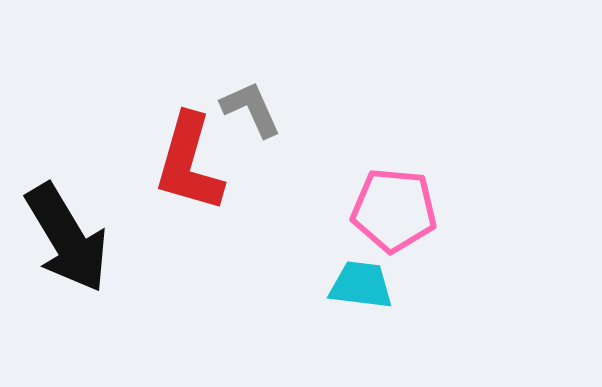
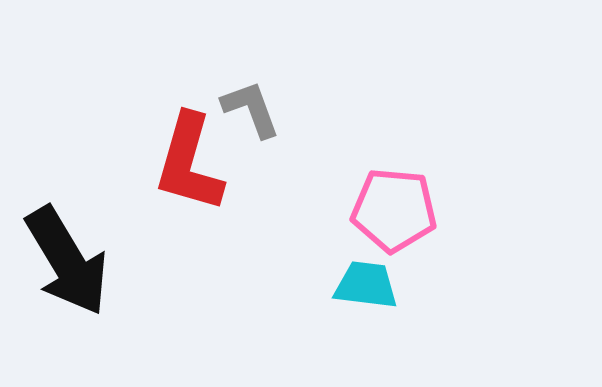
gray L-shape: rotated 4 degrees clockwise
black arrow: moved 23 px down
cyan trapezoid: moved 5 px right
